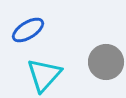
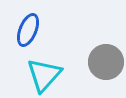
blue ellipse: rotated 36 degrees counterclockwise
